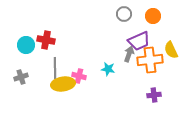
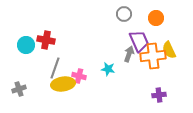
orange circle: moved 3 px right, 2 px down
purple trapezoid: rotated 90 degrees counterclockwise
yellow semicircle: moved 2 px left
orange cross: moved 3 px right, 4 px up
gray line: rotated 20 degrees clockwise
gray cross: moved 2 px left, 12 px down
purple cross: moved 5 px right
